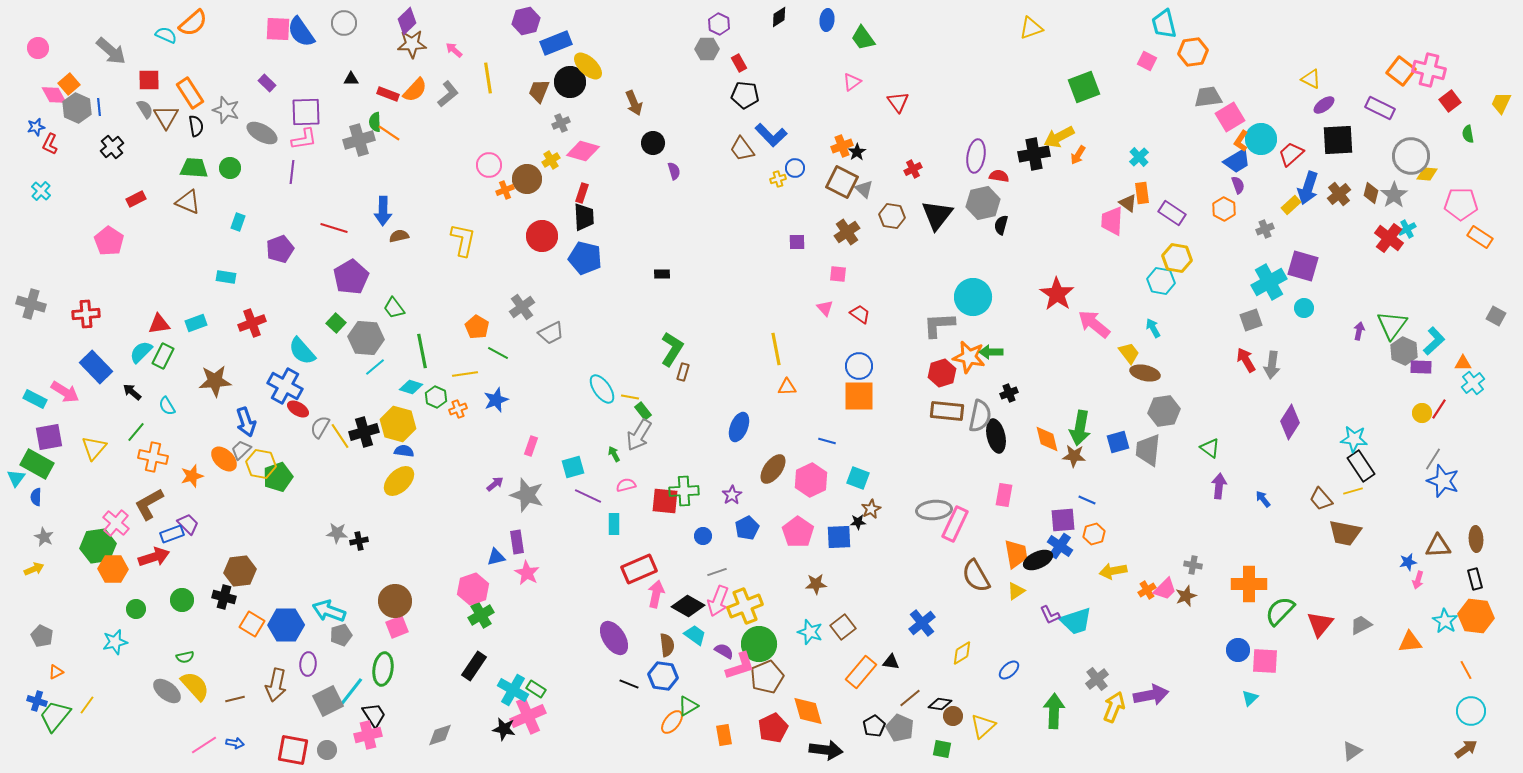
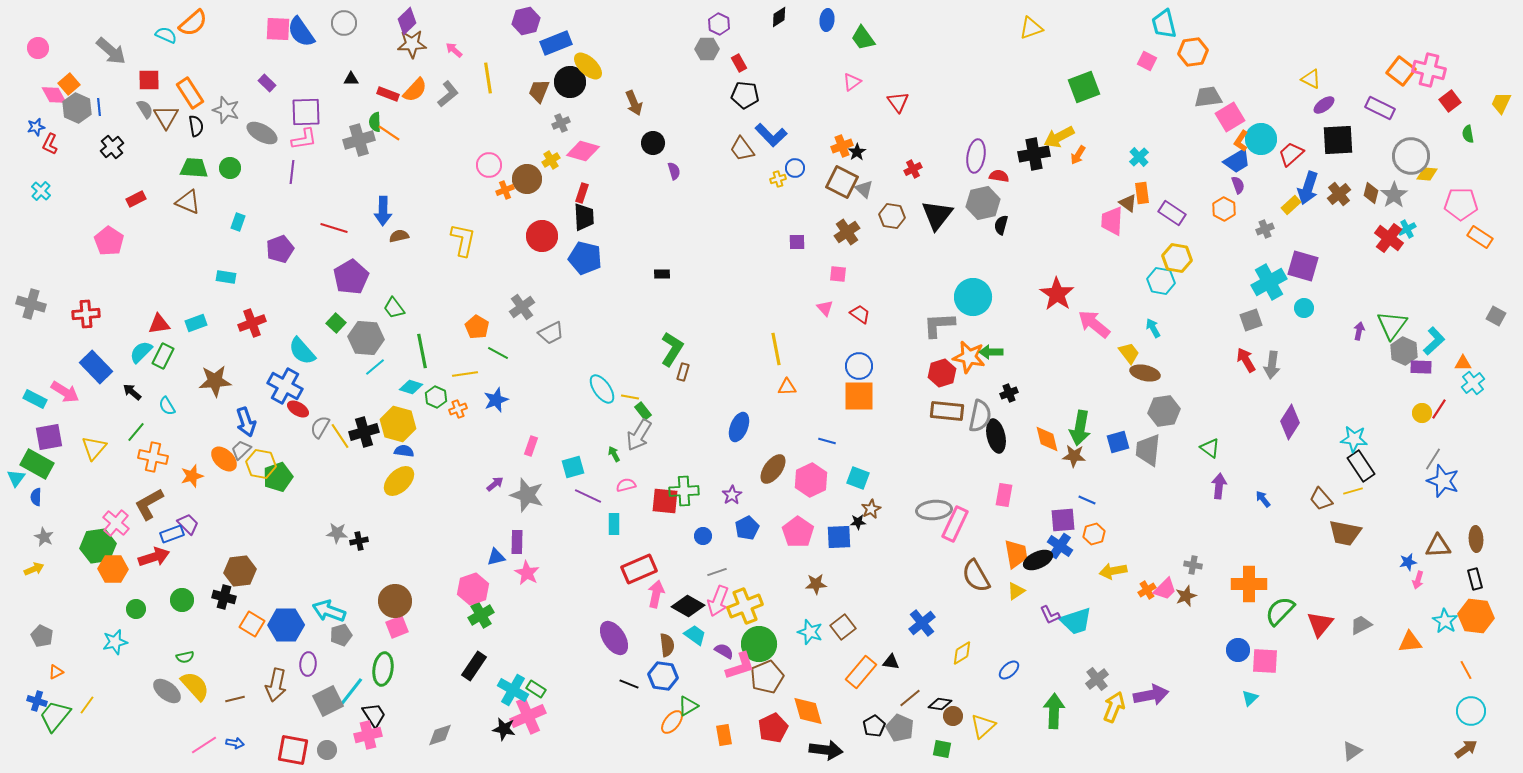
purple rectangle at (517, 542): rotated 10 degrees clockwise
